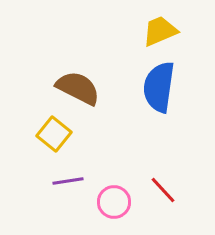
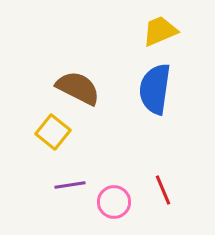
blue semicircle: moved 4 px left, 2 px down
yellow square: moved 1 px left, 2 px up
purple line: moved 2 px right, 4 px down
red line: rotated 20 degrees clockwise
